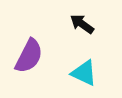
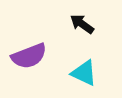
purple semicircle: rotated 42 degrees clockwise
